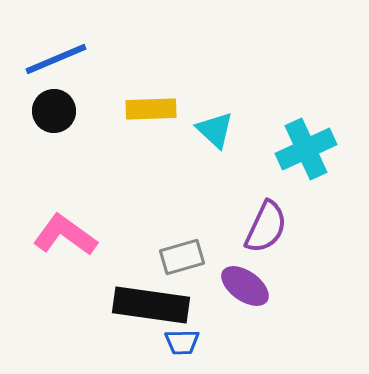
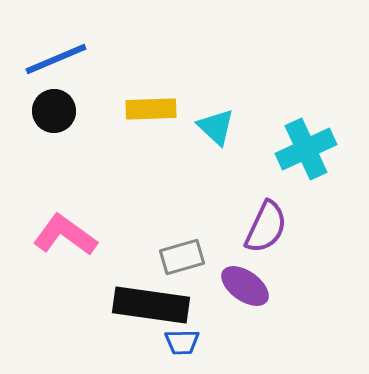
cyan triangle: moved 1 px right, 3 px up
